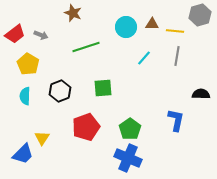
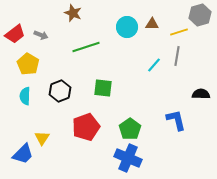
cyan circle: moved 1 px right
yellow line: moved 4 px right, 1 px down; rotated 24 degrees counterclockwise
cyan line: moved 10 px right, 7 px down
green square: rotated 12 degrees clockwise
blue L-shape: rotated 25 degrees counterclockwise
